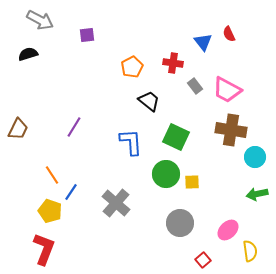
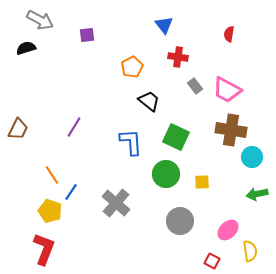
red semicircle: rotated 35 degrees clockwise
blue triangle: moved 39 px left, 17 px up
black semicircle: moved 2 px left, 6 px up
red cross: moved 5 px right, 6 px up
cyan circle: moved 3 px left
yellow square: moved 10 px right
gray circle: moved 2 px up
red square: moved 9 px right, 1 px down; rotated 21 degrees counterclockwise
